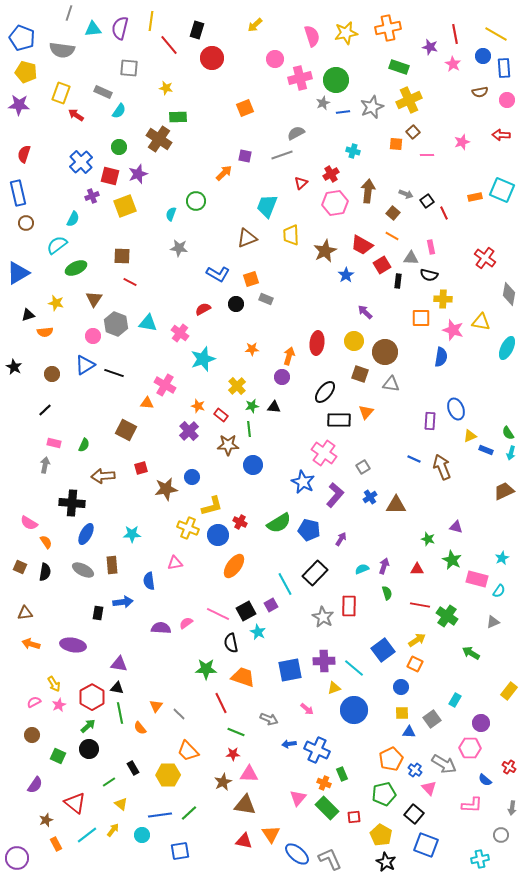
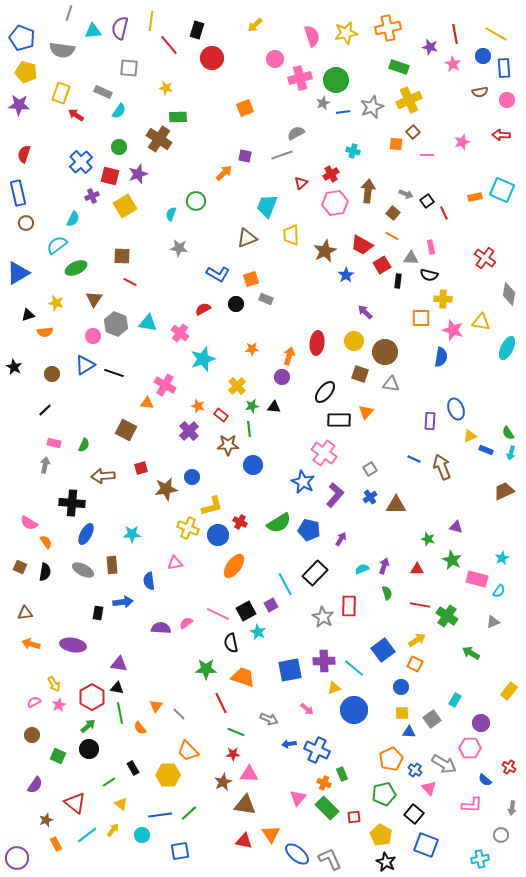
cyan triangle at (93, 29): moved 2 px down
yellow square at (125, 206): rotated 10 degrees counterclockwise
gray square at (363, 467): moved 7 px right, 2 px down
